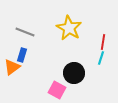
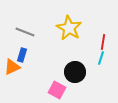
orange triangle: rotated 12 degrees clockwise
black circle: moved 1 px right, 1 px up
